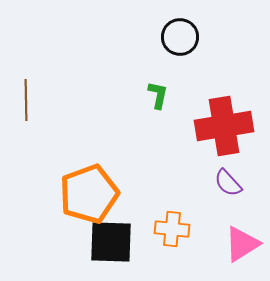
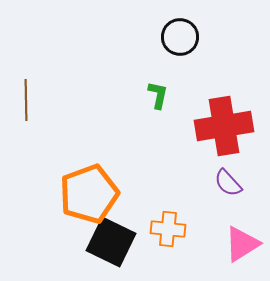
orange cross: moved 4 px left
black square: rotated 24 degrees clockwise
